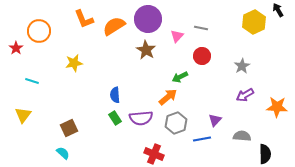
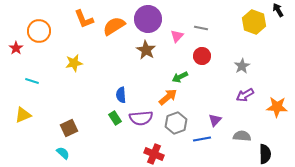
yellow hexagon: rotated 15 degrees counterclockwise
blue semicircle: moved 6 px right
yellow triangle: rotated 30 degrees clockwise
